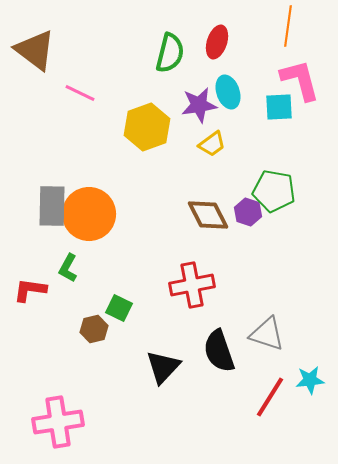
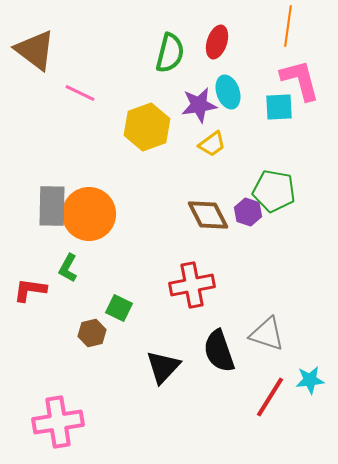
brown hexagon: moved 2 px left, 4 px down
